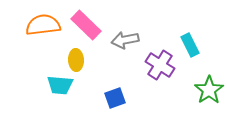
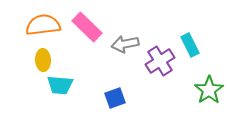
pink rectangle: moved 1 px right, 2 px down
gray arrow: moved 4 px down
yellow ellipse: moved 33 px left
purple cross: moved 4 px up; rotated 24 degrees clockwise
